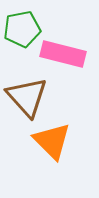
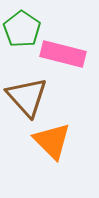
green pentagon: rotated 27 degrees counterclockwise
